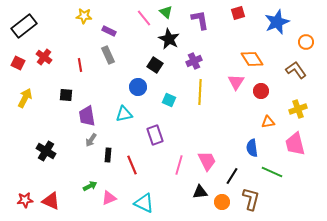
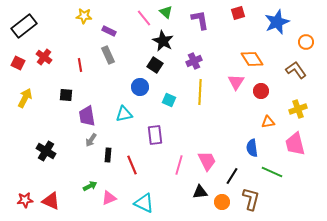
black star at (169, 39): moved 6 px left, 2 px down
blue circle at (138, 87): moved 2 px right
purple rectangle at (155, 135): rotated 12 degrees clockwise
